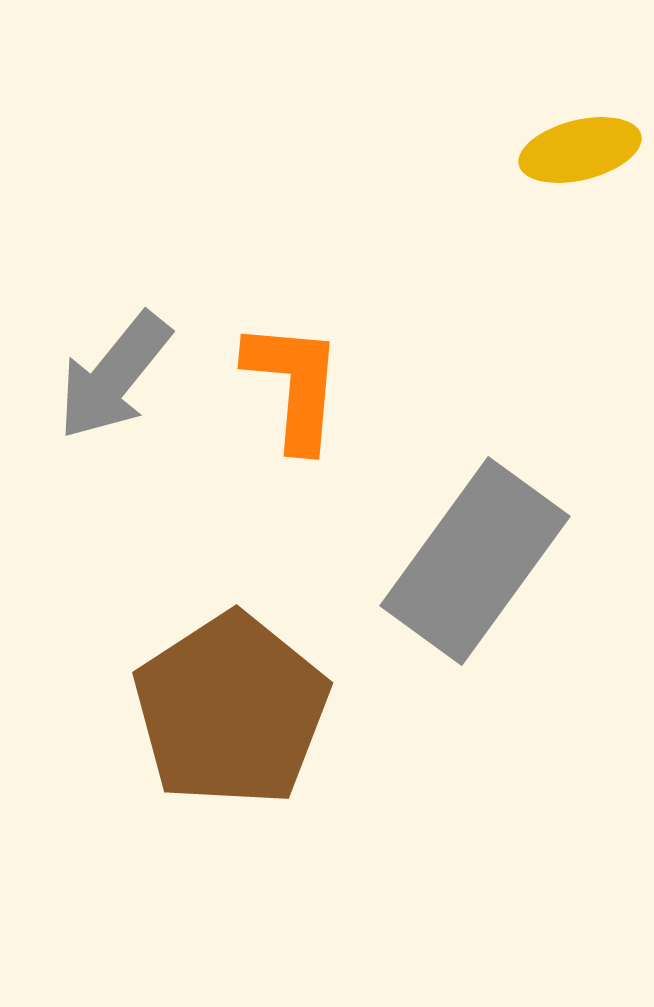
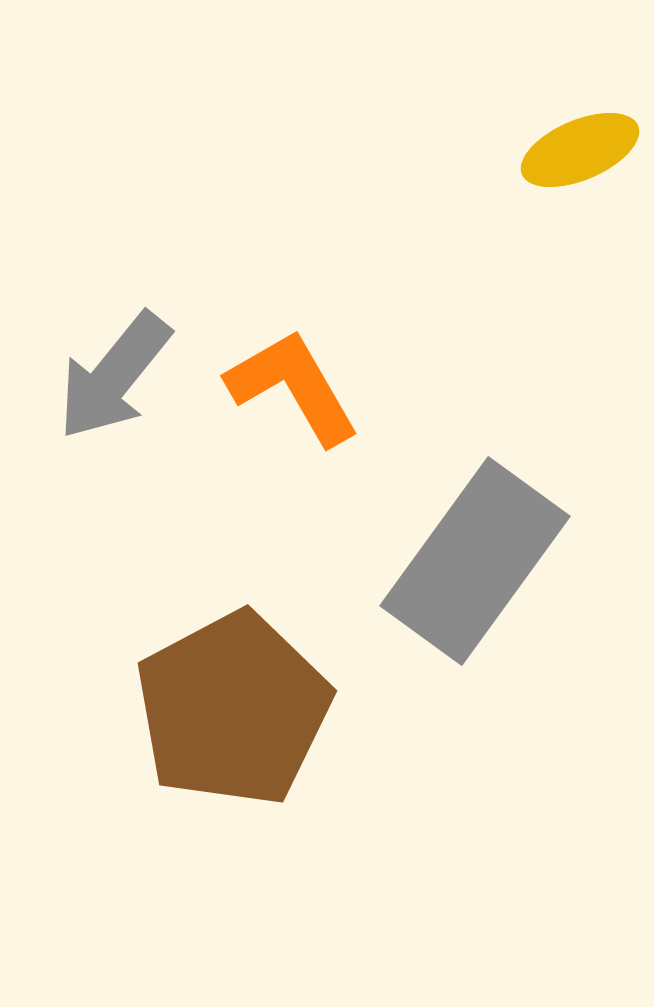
yellow ellipse: rotated 9 degrees counterclockwise
orange L-shape: moved 1 px left, 2 px down; rotated 35 degrees counterclockwise
brown pentagon: moved 2 px right, 1 px up; rotated 5 degrees clockwise
